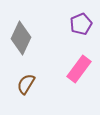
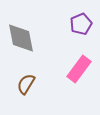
gray diamond: rotated 36 degrees counterclockwise
